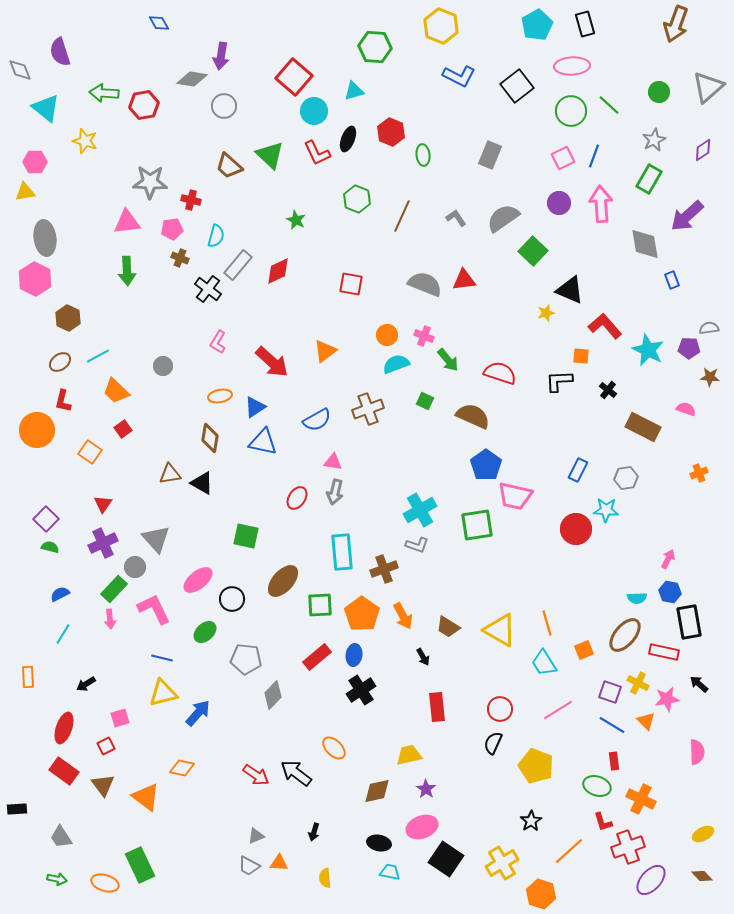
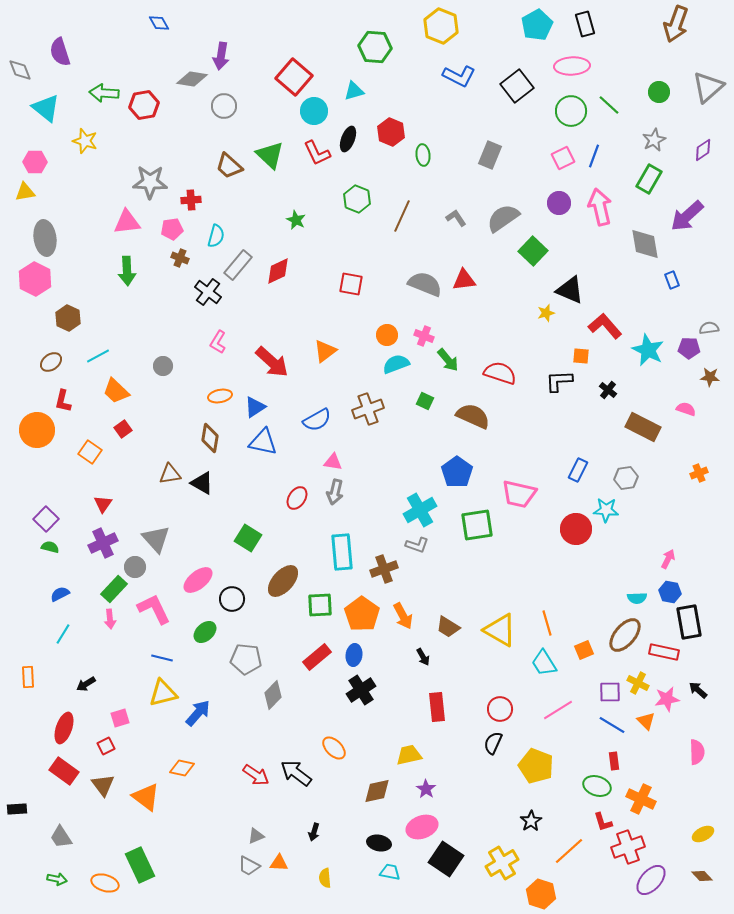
red cross at (191, 200): rotated 18 degrees counterclockwise
pink arrow at (601, 204): moved 1 px left, 3 px down; rotated 9 degrees counterclockwise
black cross at (208, 289): moved 3 px down
brown ellipse at (60, 362): moved 9 px left
blue pentagon at (486, 465): moved 29 px left, 7 px down
pink trapezoid at (515, 496): moved 4 px right, 2 px up
green square at (246, 536): moved 2 px right, 2 px down; rotated 20 degrees clockwise
black arrow at (699, 684): moved 1 px left, 6 px down
purple square at (610, 692): rotated 20 degrees counterclockwise
